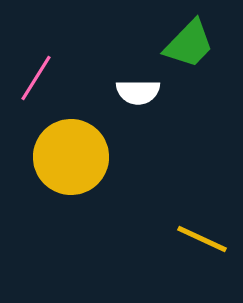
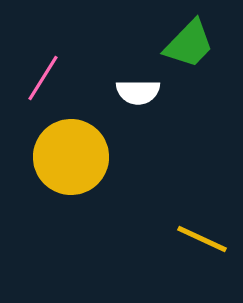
pink line: moved 7 px right
